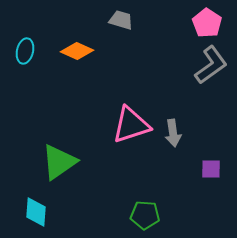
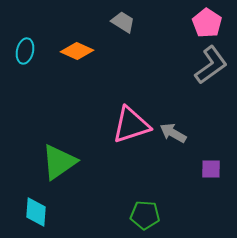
gray trapezoid: moved 2 px right, 2 px down; rotated 15 degrees clockwise
gray arrow: rotated 128 degrees clockwise
